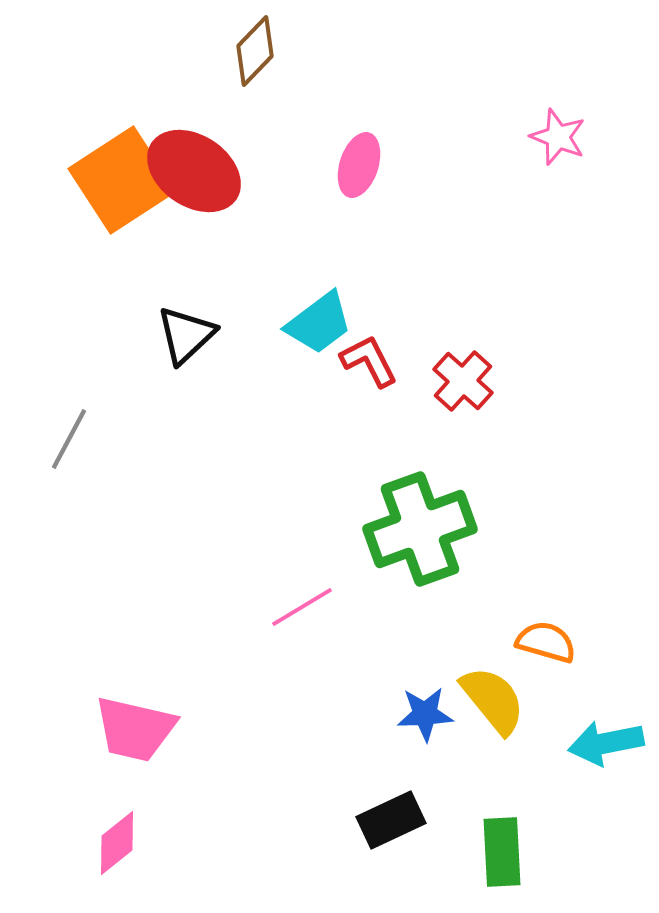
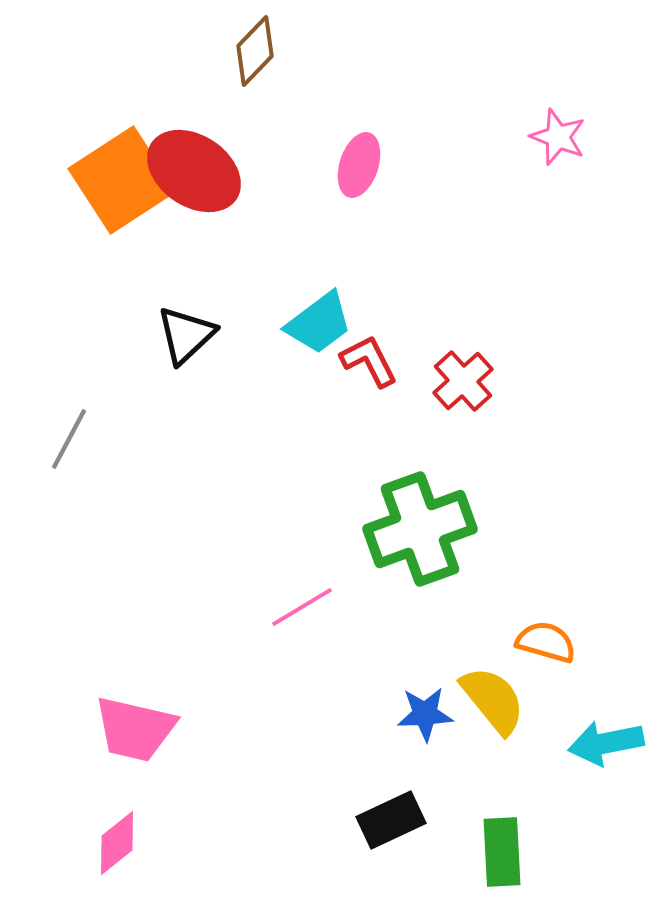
red cross: rotated 6 degrees clockwise
